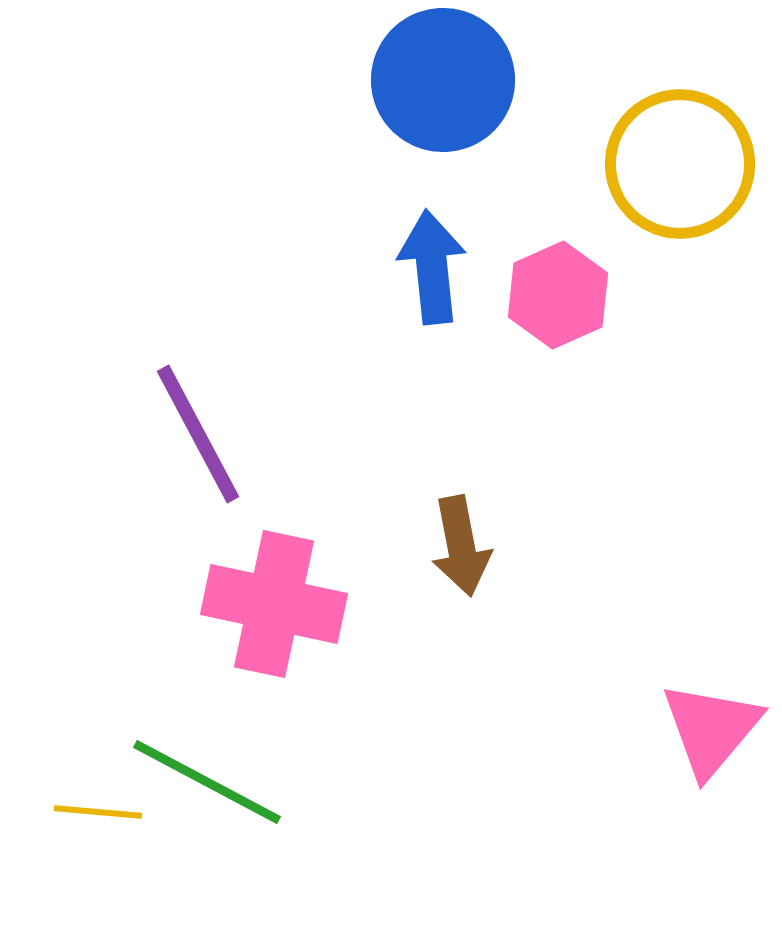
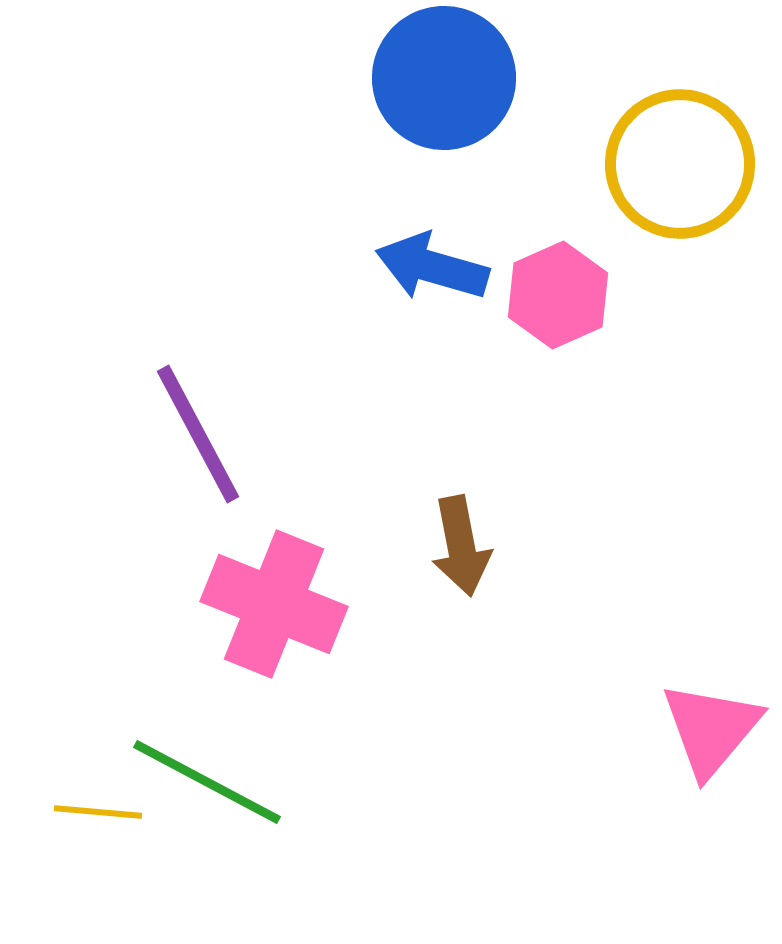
blue circle: moved 1 px right, 2 px up
blue arrow: rotated 68 degrees counterclockwise
pink cross: rotated 10 degrees clockwise
